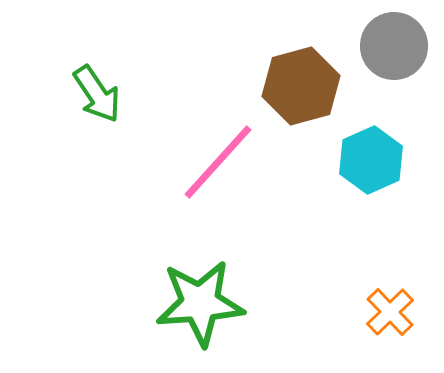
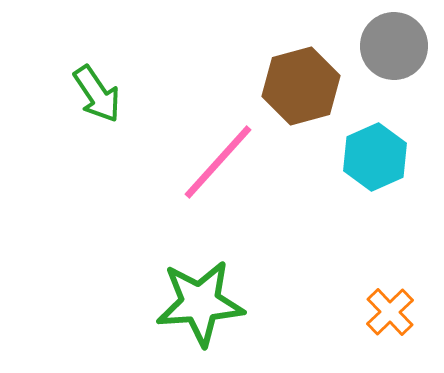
cyan hexagon: moved 4 px right, 3 px up
